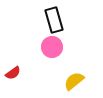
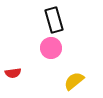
pink circle: moved 1 px left, 1 px down
red semicircle: rotated 28 degrees clockwise
